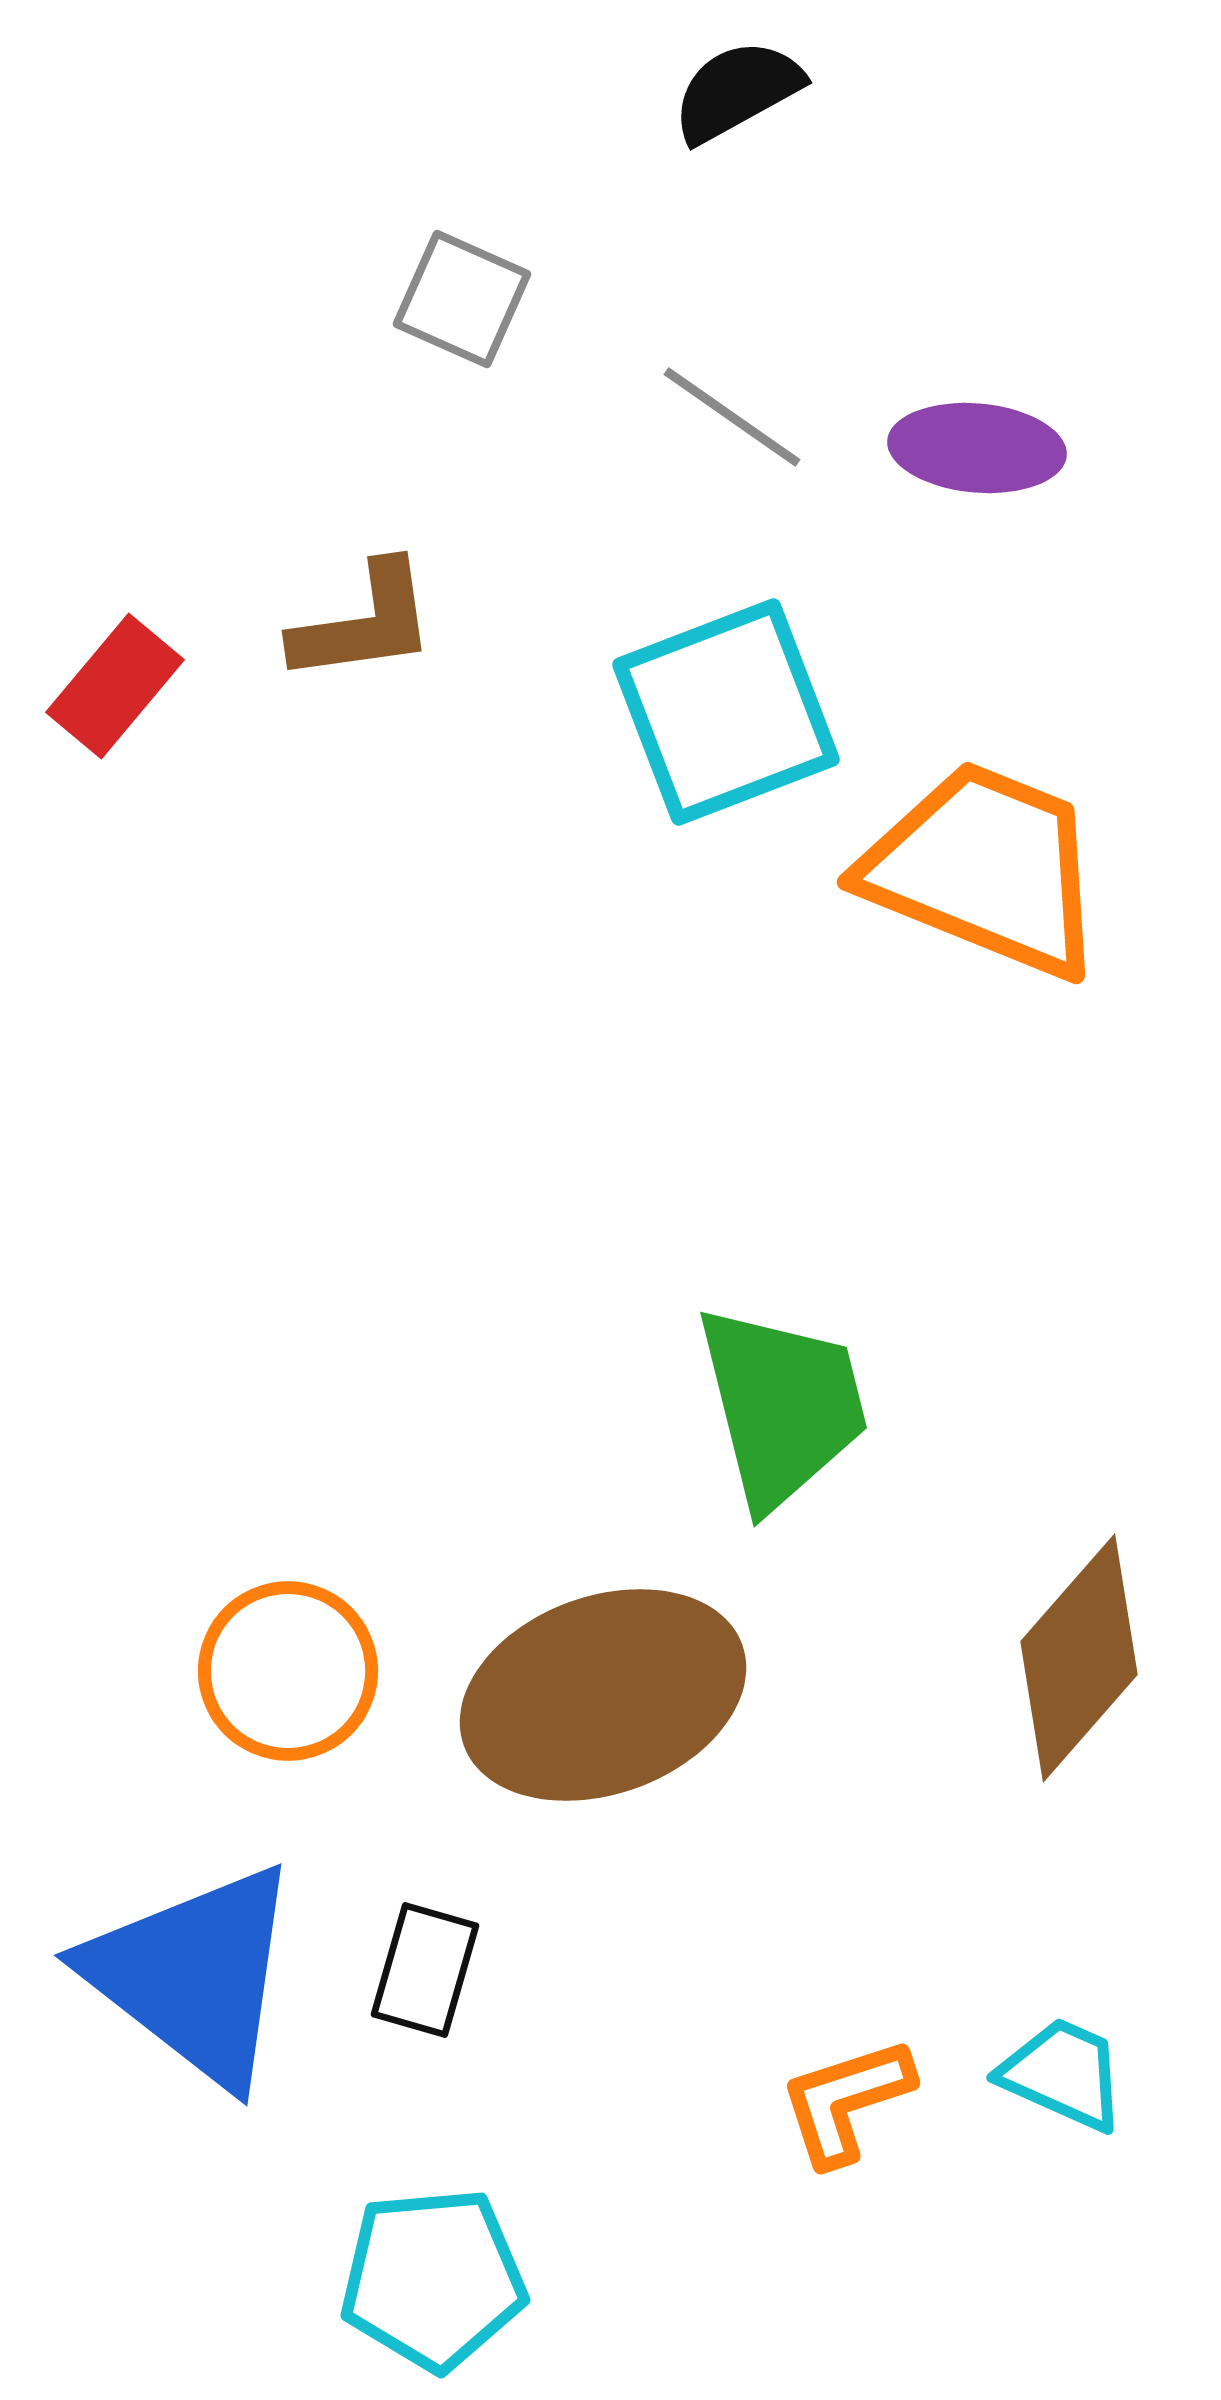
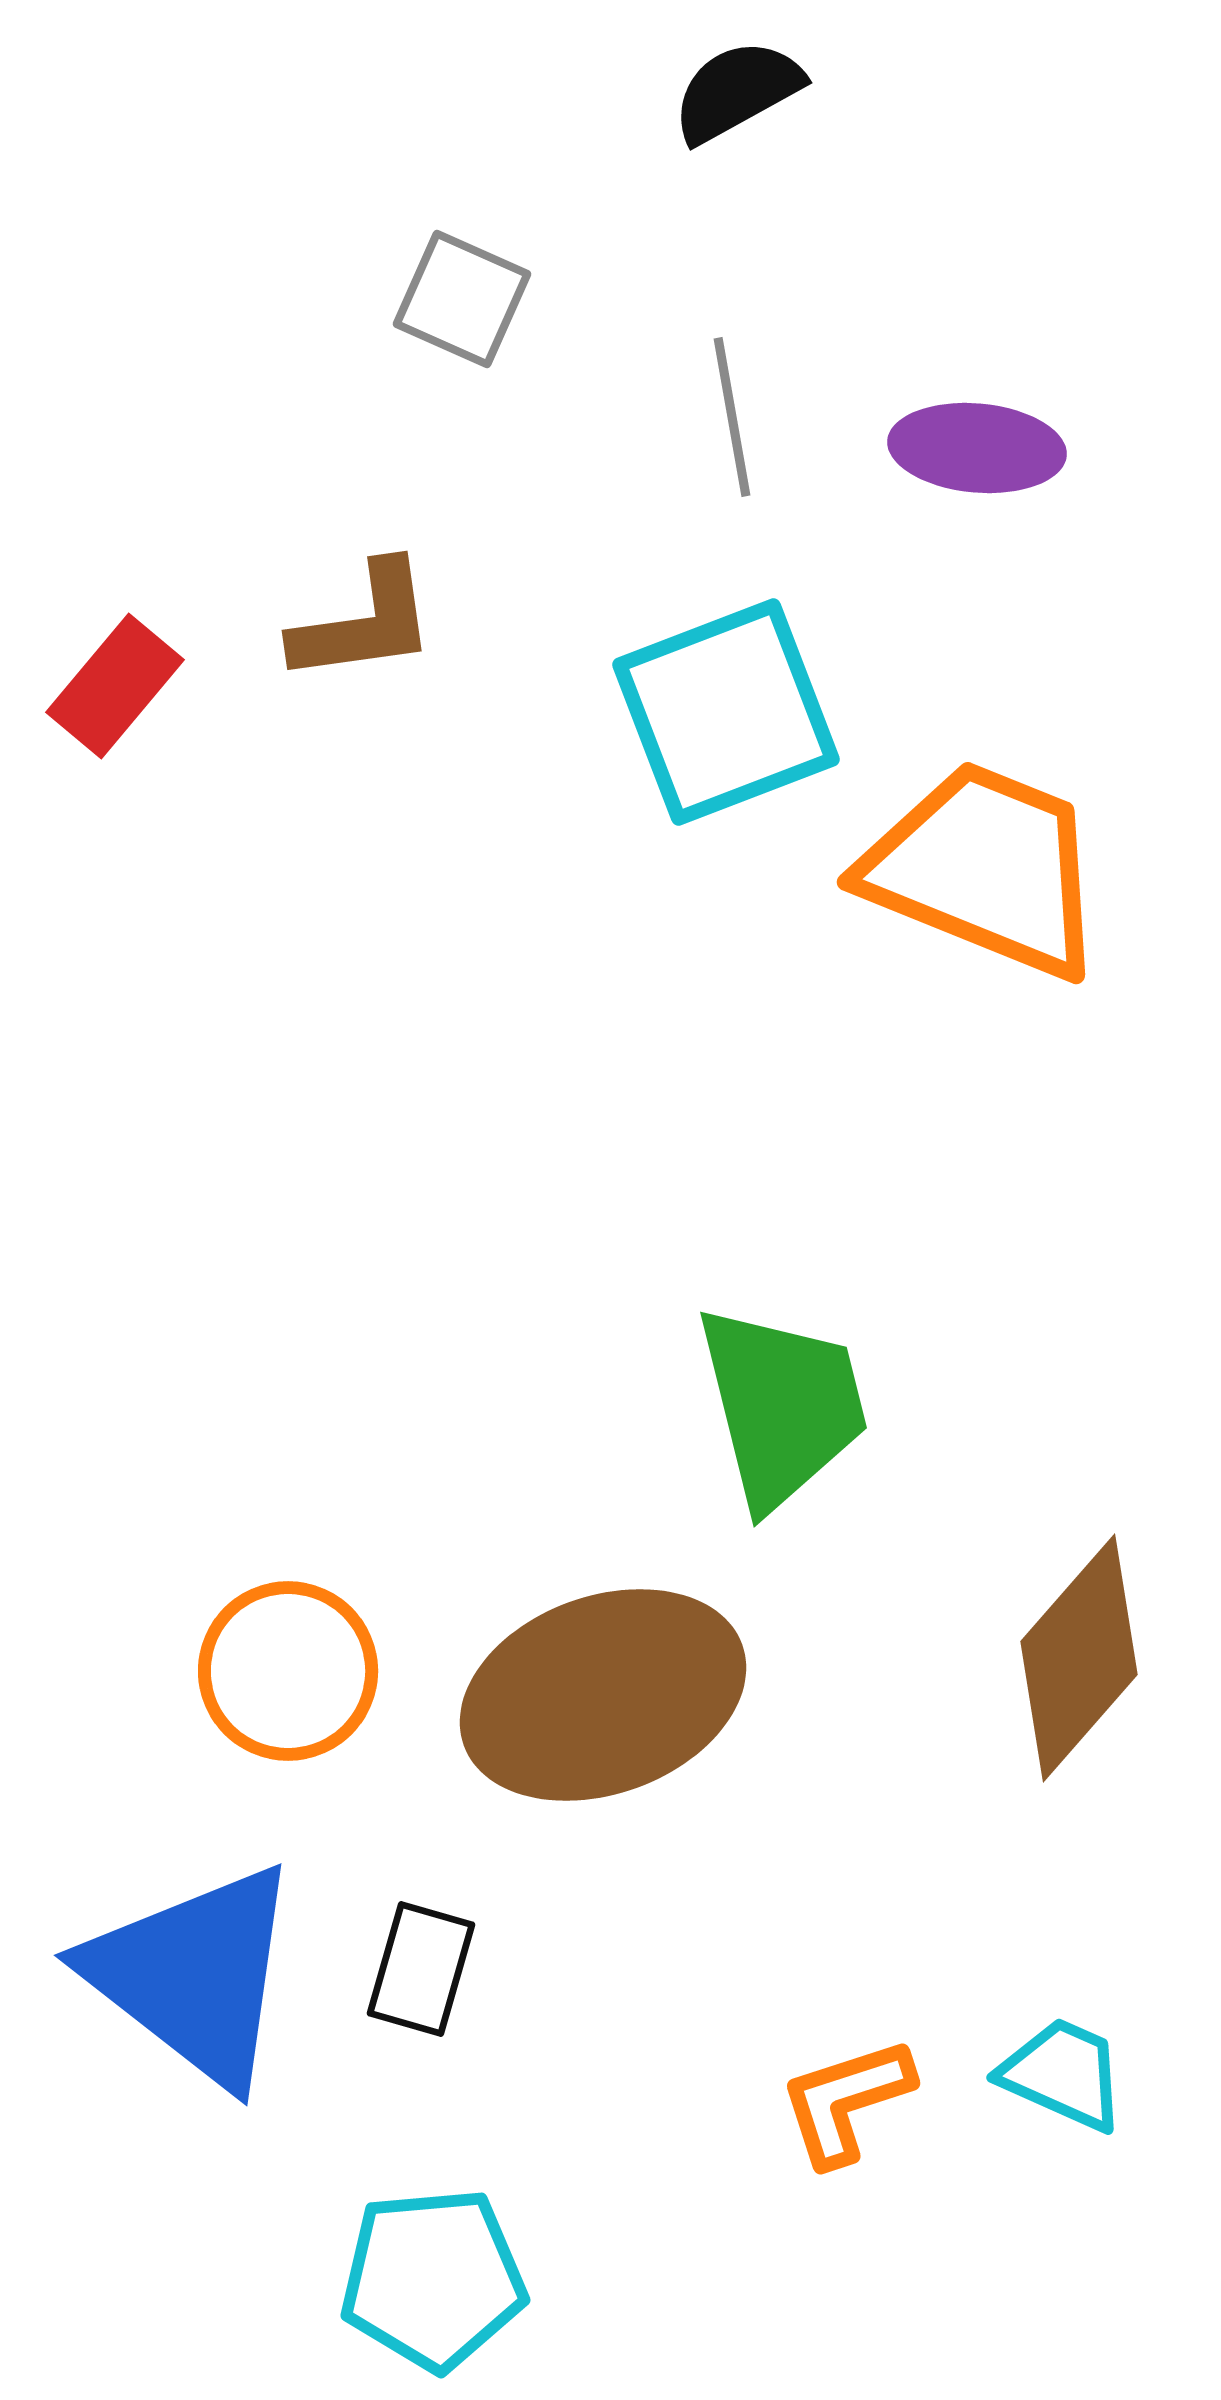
gray line: rotated 45 degrees clockwise
black rectangle: moved 4 px left, 1 px up
